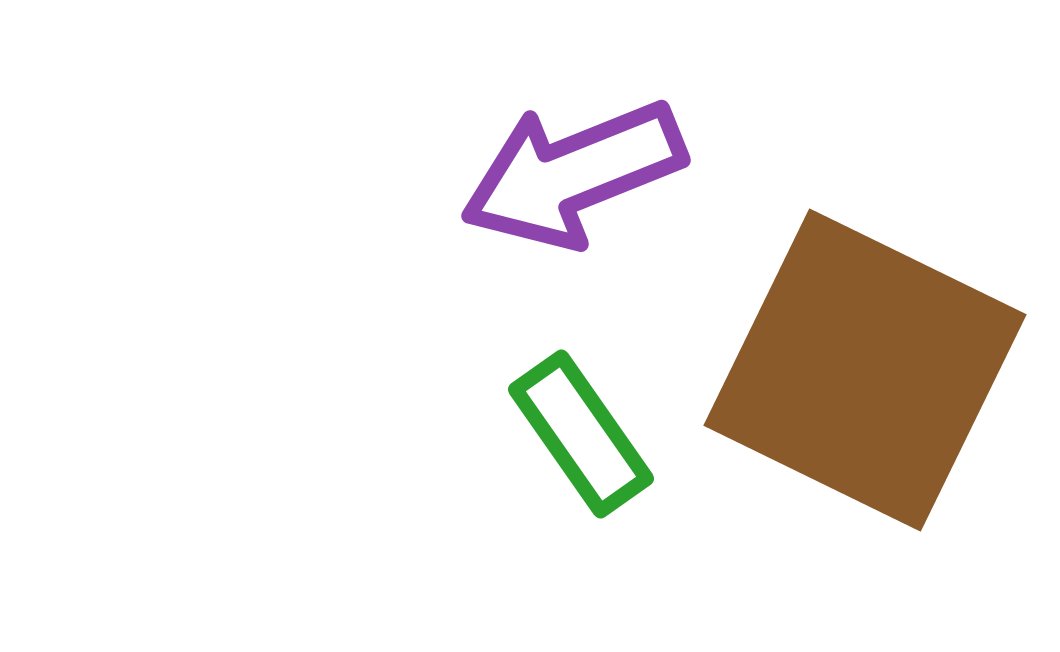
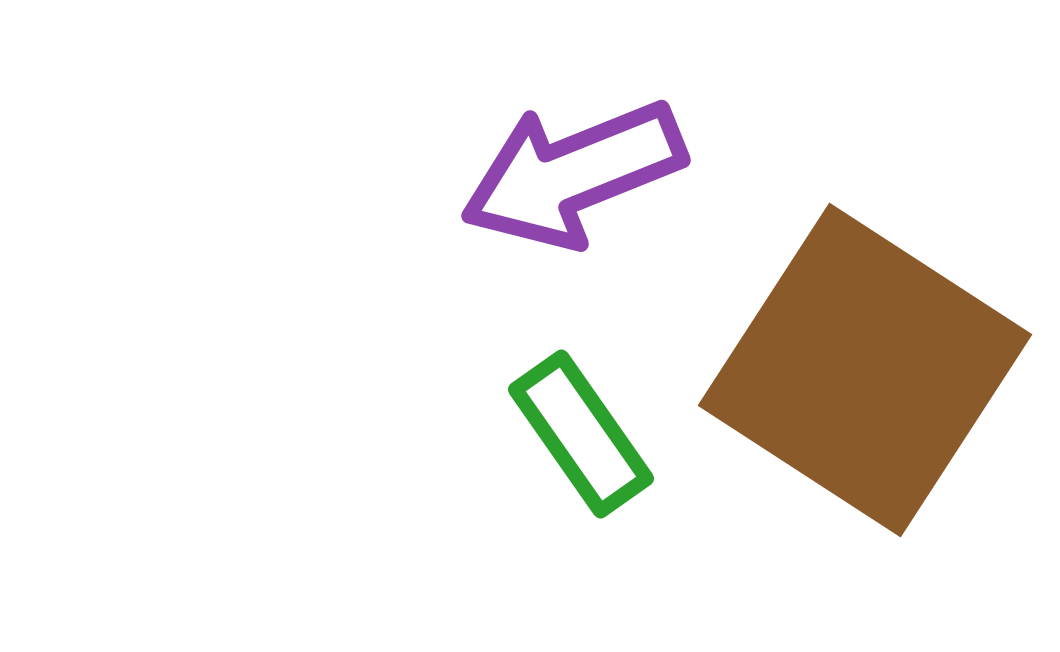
brown square: rotated 7 degrees clockwise
